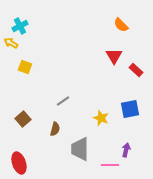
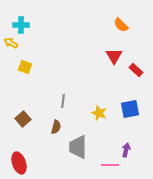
cyan cross: moved 1 px right, 1 px up; rotated 28 degrees clockwise
gray line: rotated 48 degrees counterclockwise
yellow star: moved 2 px left, 5 px up
brown semicircle: moved 1 px right, 2 px up
gray trapezoid: moved 2 px left, 2 px up
